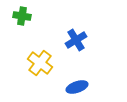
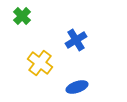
green cross: rotated 36 degrees clockwise
